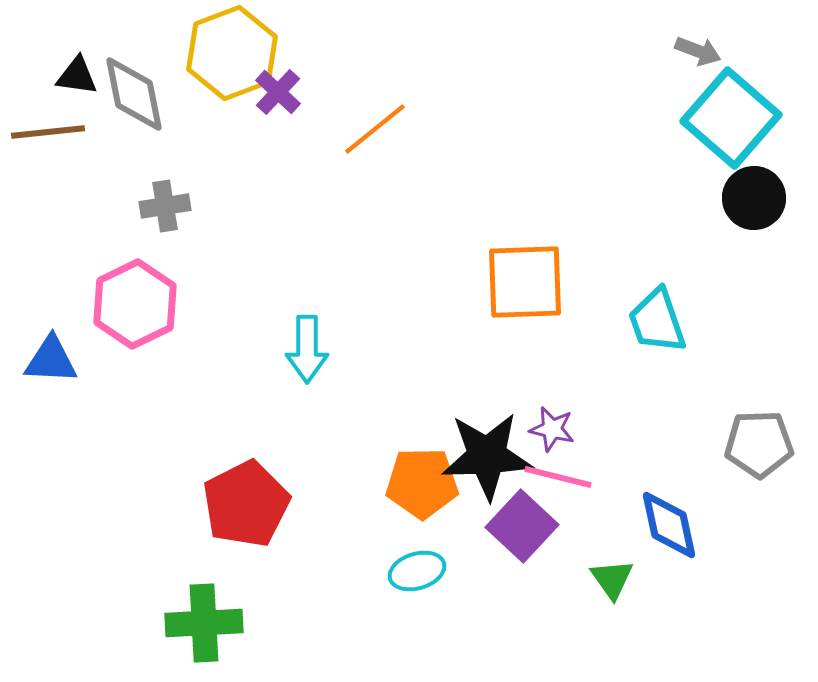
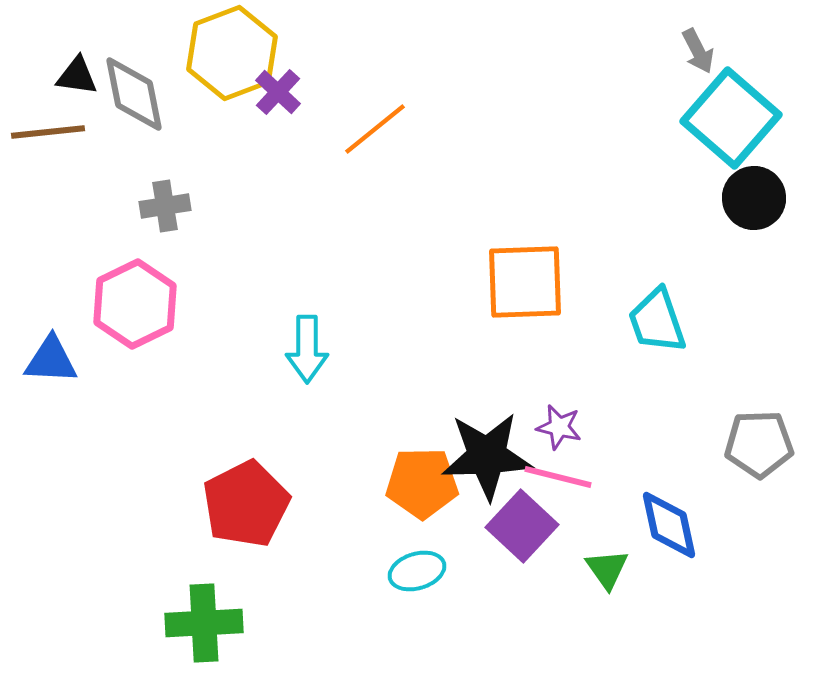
gray arrow: rotated 42 degrees clockwise
purple star: moved 7 px right, 2 px up
green triangle: moved 5 px left, 10 px up
